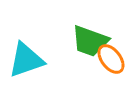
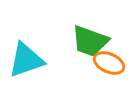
orange ellipse: moved 2 px left, 4 px down; rotated 28 degrees counterclockwise
